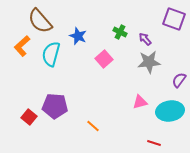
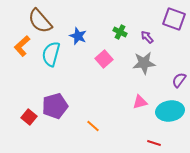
purple arrow: moved 2 px right, 2 px up
gray star: moved 5 px left, 1 px down
purple pentagon: rotated 20 degrees counterclockwise
